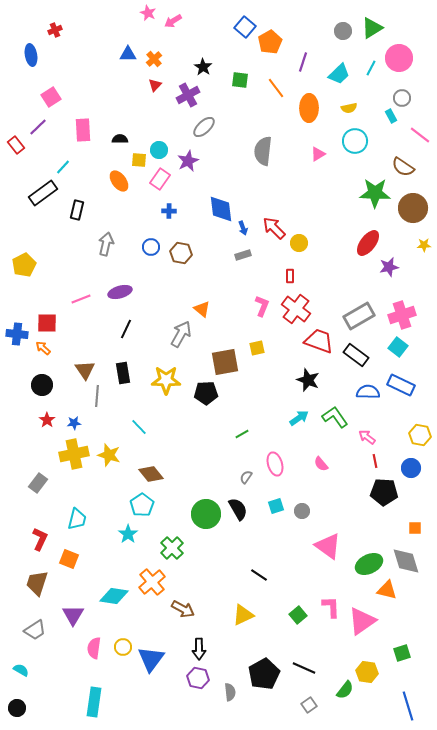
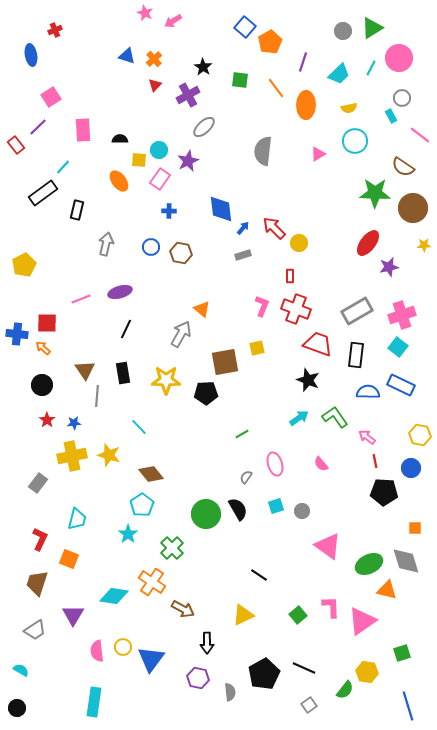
pink star at (148, 13): moved 3 px left
blue triangle at (128, 54): moved 1 px left, 2 px down; rotated 18 degrees clockwise
orange ellipse at (309, 108): moved 3 px left, 3 px up
blue arrow at (243, 228): rotated 120 degrees counterclockwise
red cross at (296, 309): rotated 16 degrees counterclockwise
gray rectangle at (359, 316): moved 2 px left, 5 px up
red trapezoid at (319, 341): moved 1 px left, 3 px down
black rectangle at (356, 355): rotated 60 degrees clockwise
yellow cross at (74, 454): moved 2 px left, 2 px down
orange cross at (152, 582): rotated 16 degrees counterclockwise
pink semicircle at (94, 648): moved 3 px right, 3 px down; rotated 15 degrees counterclockwise
black arrow at (199, 649): moved 8 px right, 6 px up
